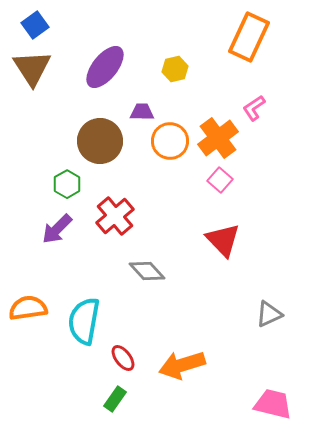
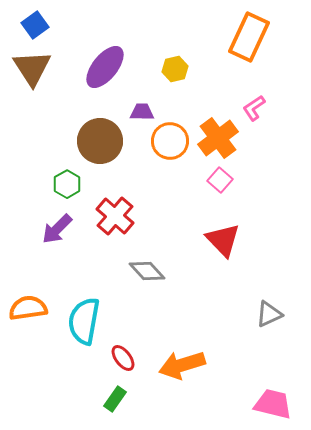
red cross: rotated 9 degrees counterclockwise
